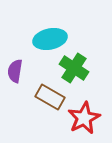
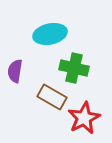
cyan ellipse: moved 5 px up
green cross: rotated 20 degrees counterclockwise
brown rectangle: moved 2 px right
